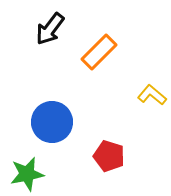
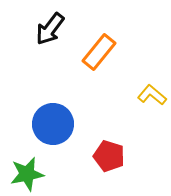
orange rectangle: rotated 6 degrees counterclockwise
blue circle: moved 1 px right, 2 px down
